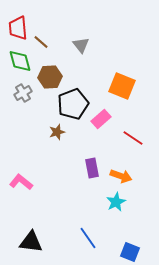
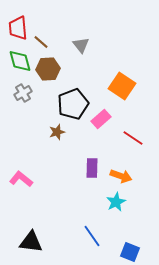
brown hexagon: moved 2 px left, 8 px up
orange square: rotated 12 degrees clockwise
purple rectangle: rotated 12 degrees clockwise
pink L-shape: moved 3 px up
blue line: moved 4 px right, 2 px up
